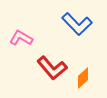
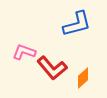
blue L-shape: rotated 60 degrees counterclockwise
pink L-shape: moved 3 px right, 14 px down; rotated 10 degrees counterclockwise
